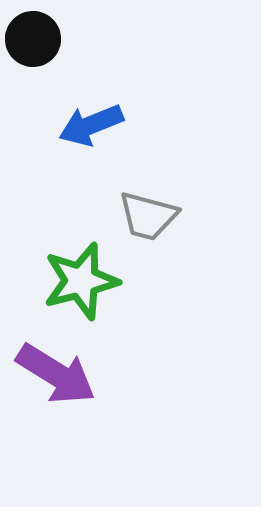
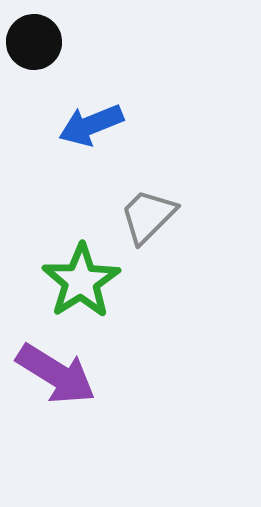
black circle: moved 1 px right, 3 px down
gray trapezoid: rotated 120 degrees clockwise
green star: rotated 18 degrees counterclockwise
